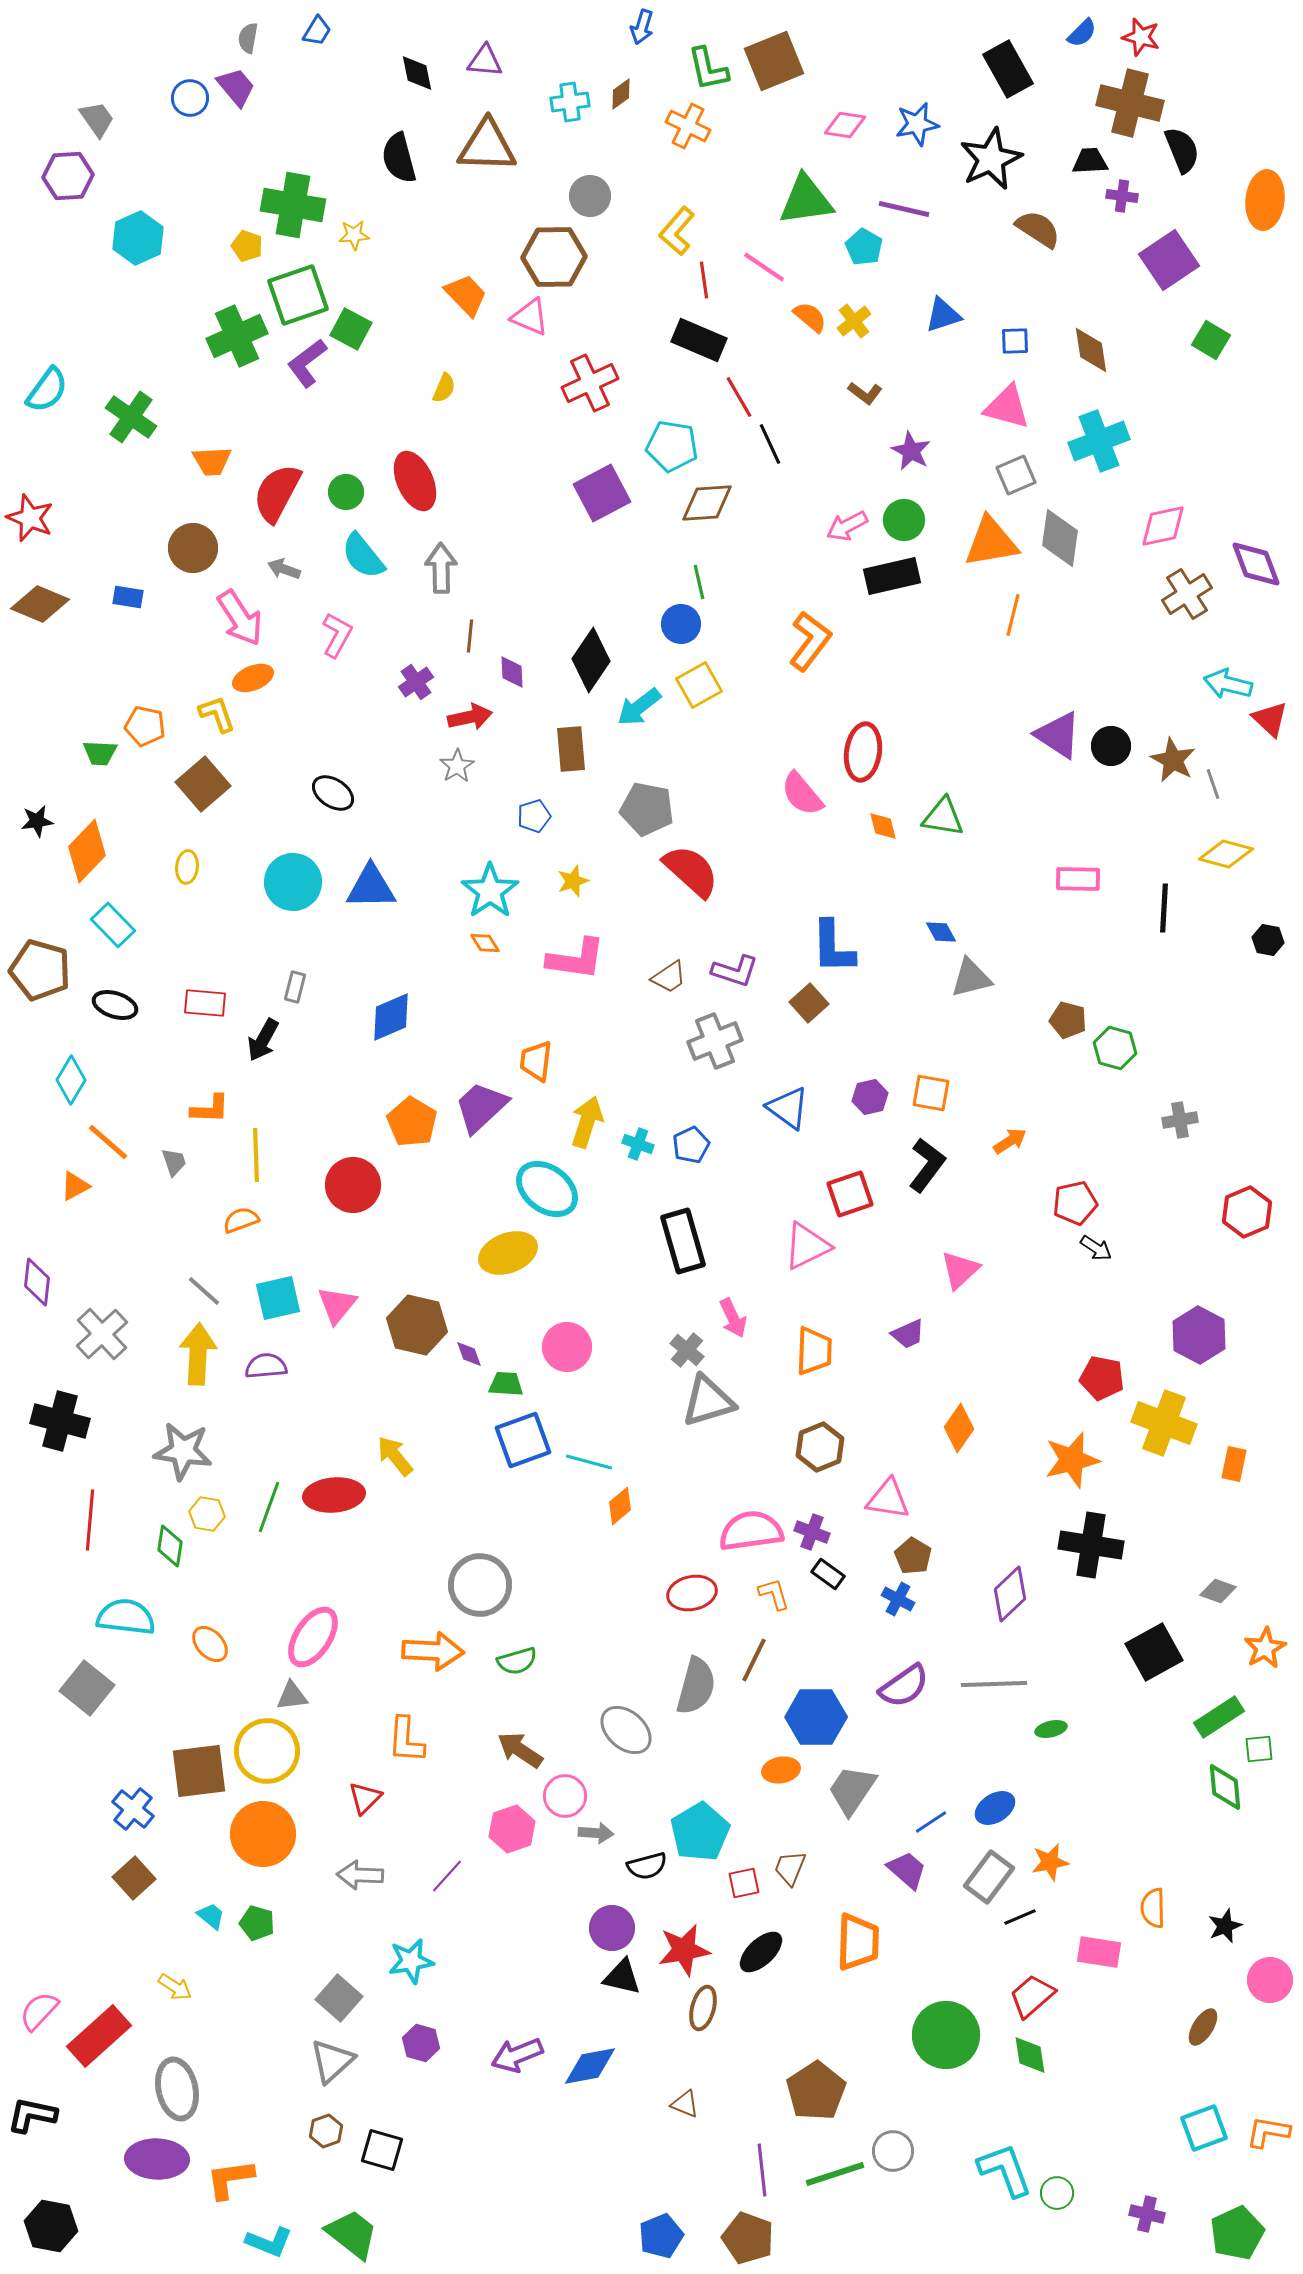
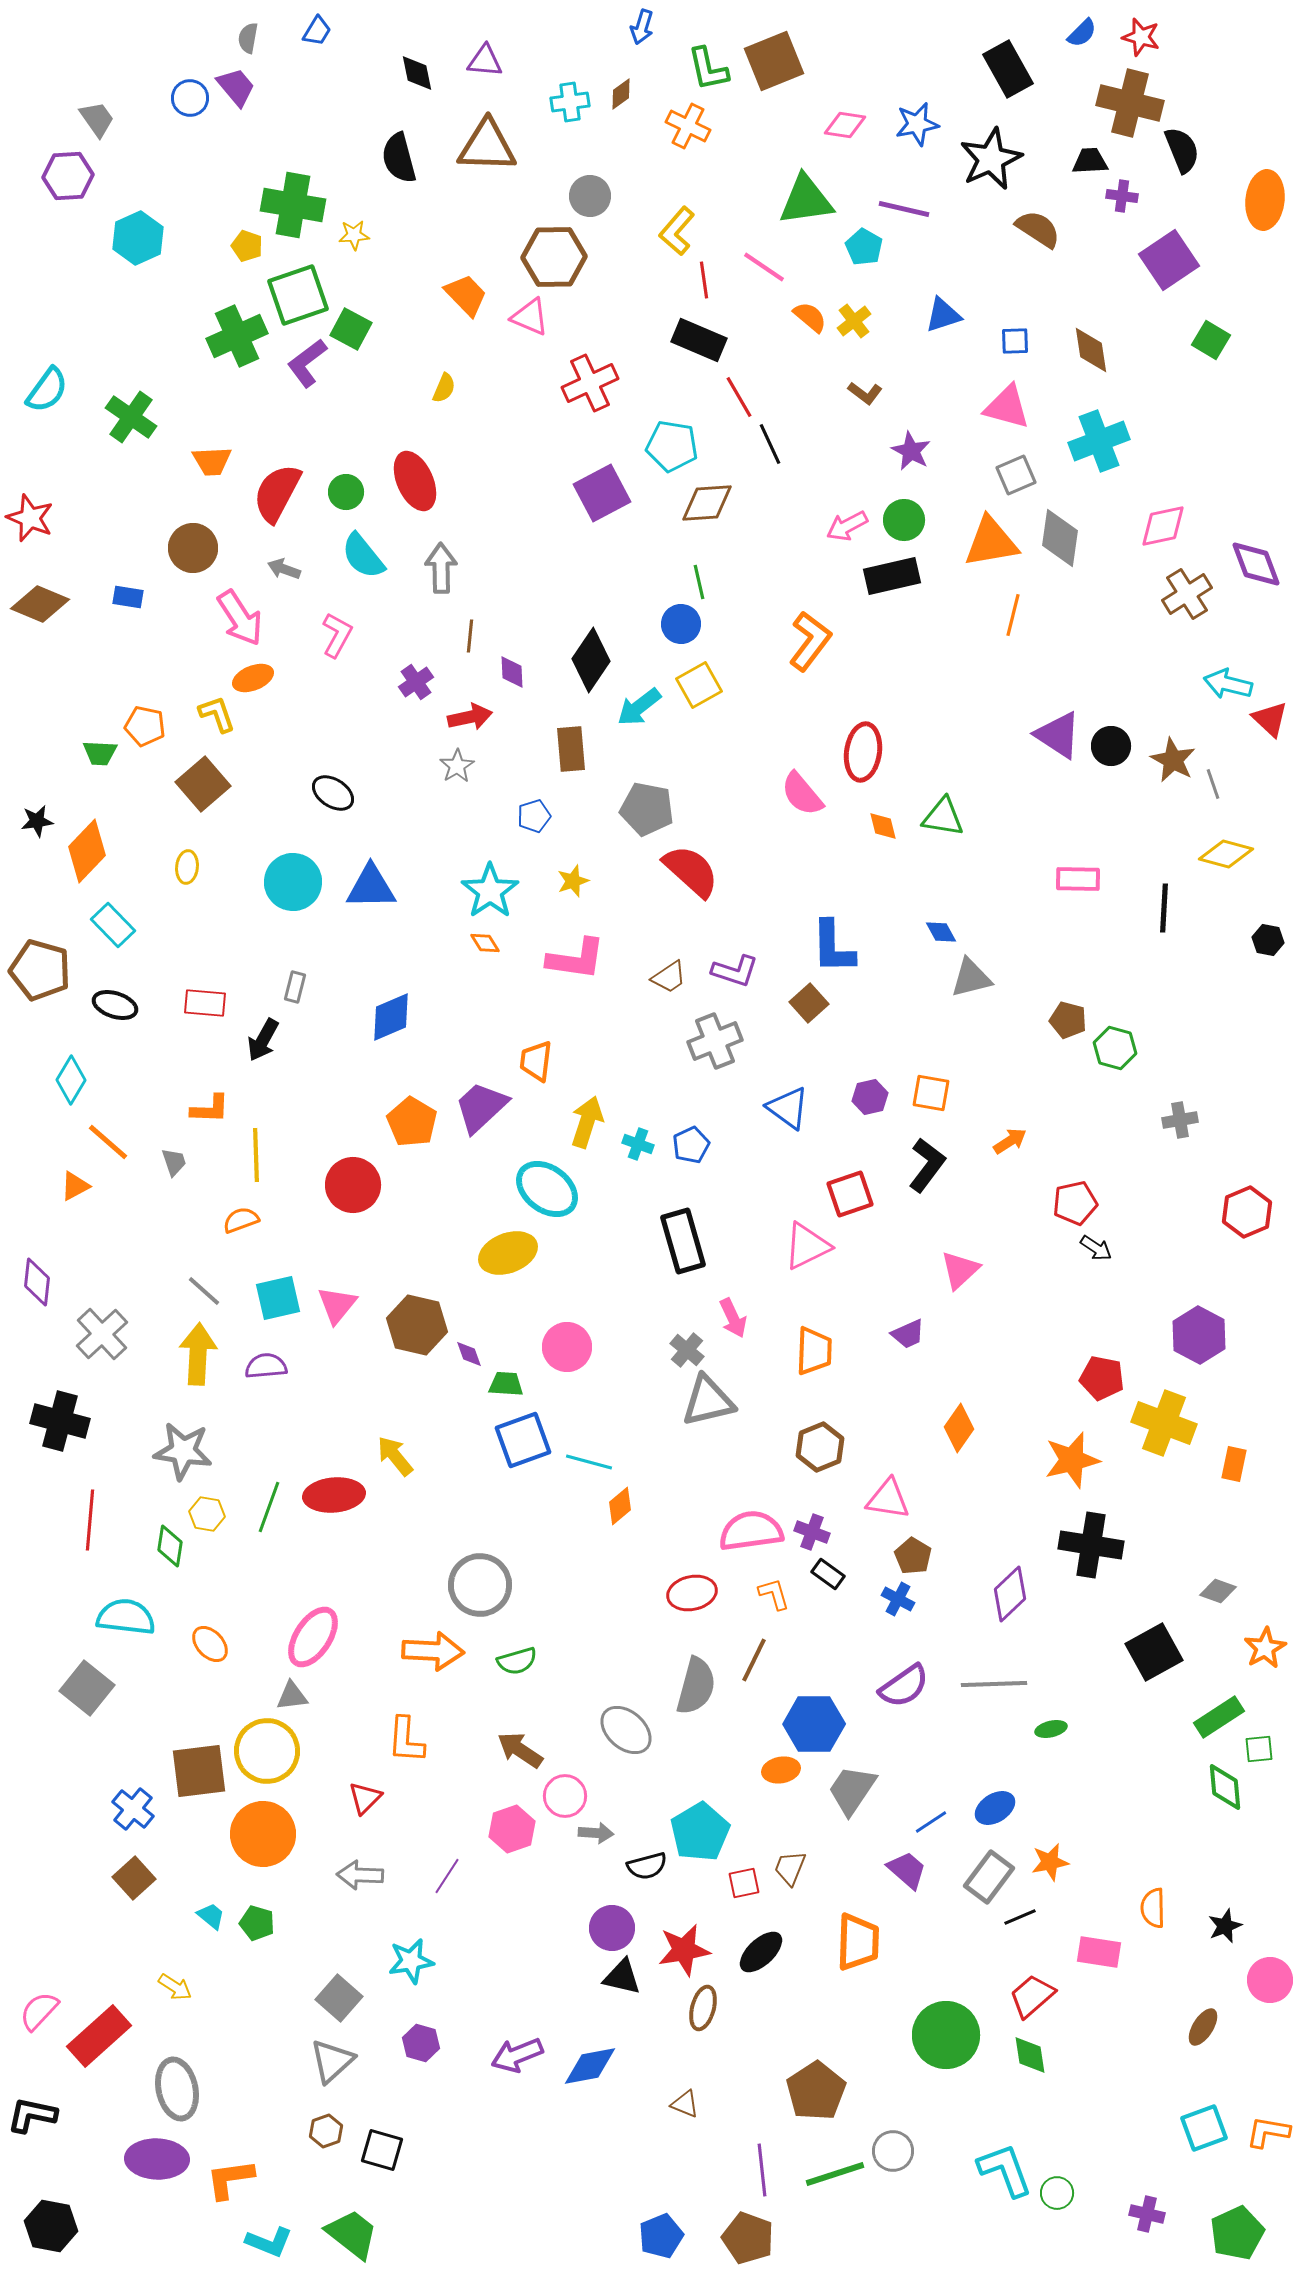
gray triangle at (708, 1401): rotated 4 degrees clockwise
blue hexagon at (816, 1717): moved 2 px left, 7 px down
purple line at (447, 1876): rotated 9 degrees counterclockwise
